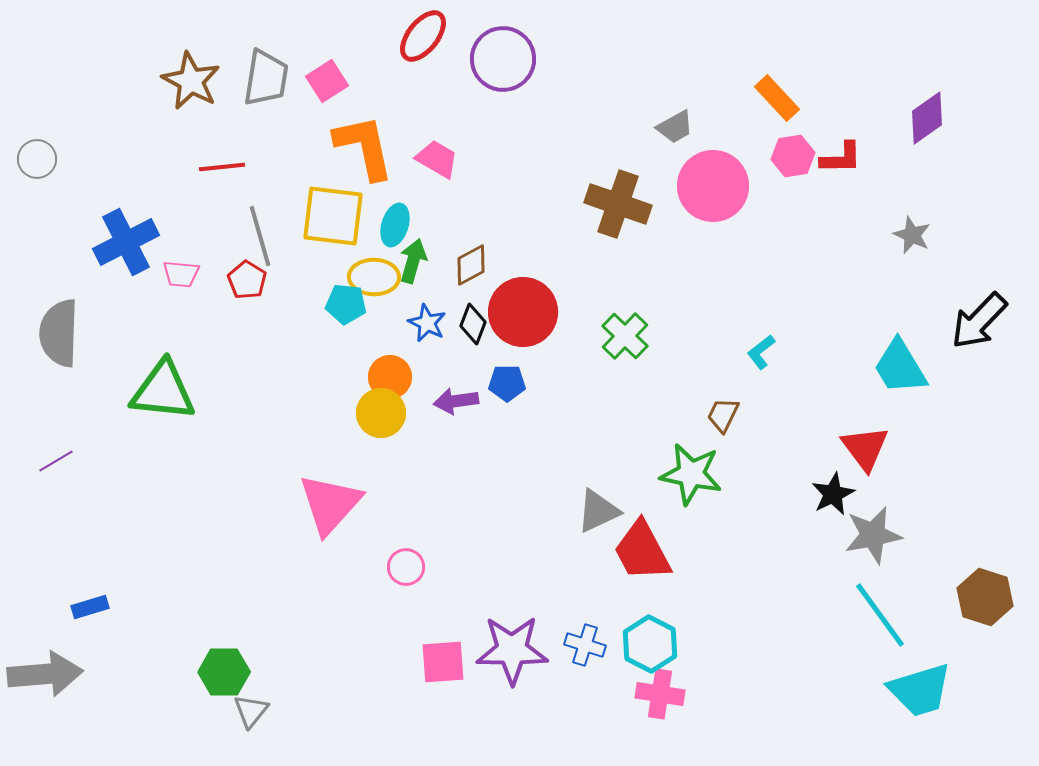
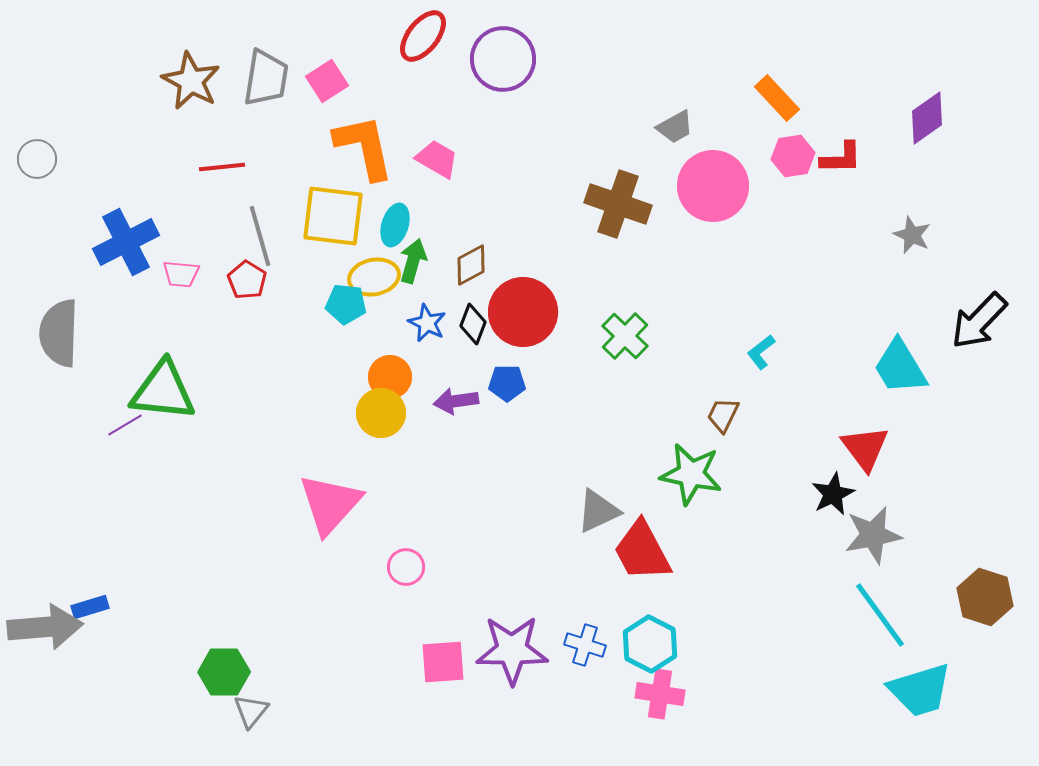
yellow ellipse at (374, 277): rotated 12 degrees counterclockwise
purple line at (56, 461): moved 69 px right, 36 px up
gray arrow at (45, 674): moved 47 px up
